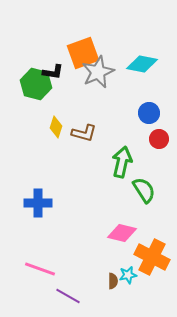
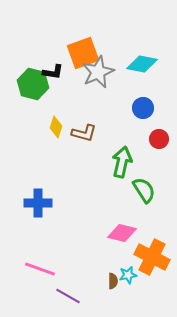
green hexagon: moved 3 px left
blue circle: moved 6 px left, 5 px up
